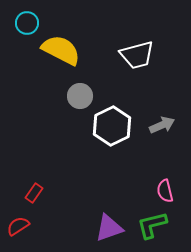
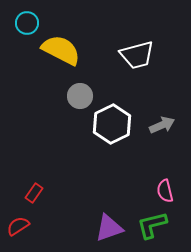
white hexagon: moved 2 px up
